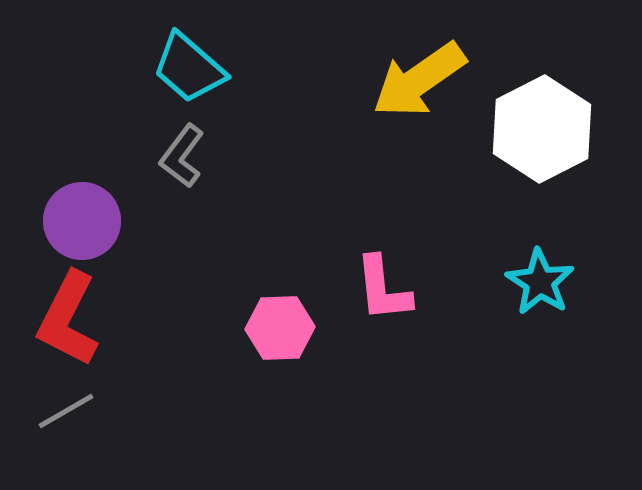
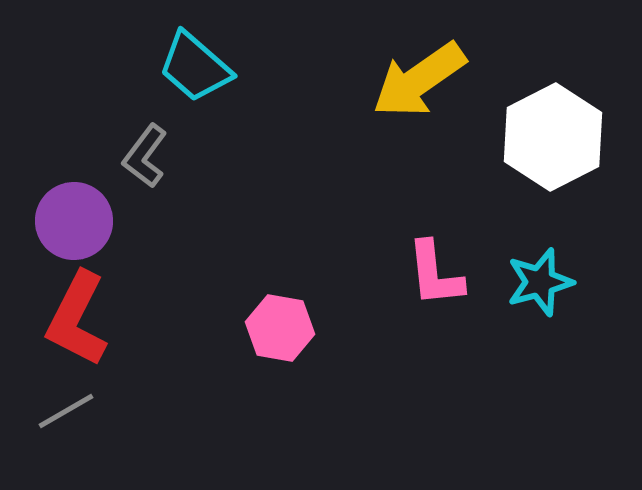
cyan trapezoid: moved 6 px right, 1 px up
white hexagon: moved 11 px right, 8 px down
gray L-shape: moved 37 px left
purple circle: moved 8 px left
cyan star: rotated 24 degrees clockwise
pink L-shape: moved 52 px right, 15 px up
red L-shape: moved 9 px right
pink hexagon: rotated 12 degrees clockwise
